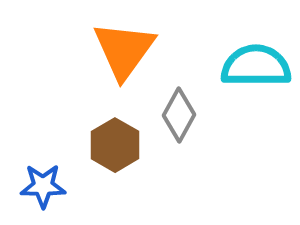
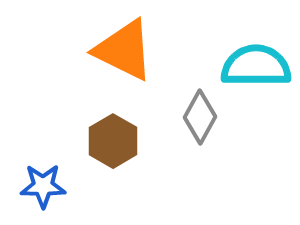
orange triangle: rotated 40 degrees counterclockwise
gray diamond: moved 21 px right, 2 px down
brown hexagon: moved 2 px left, 4 px up
